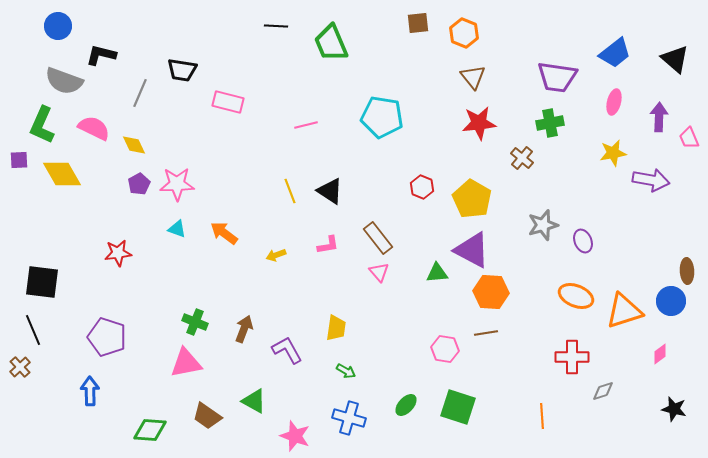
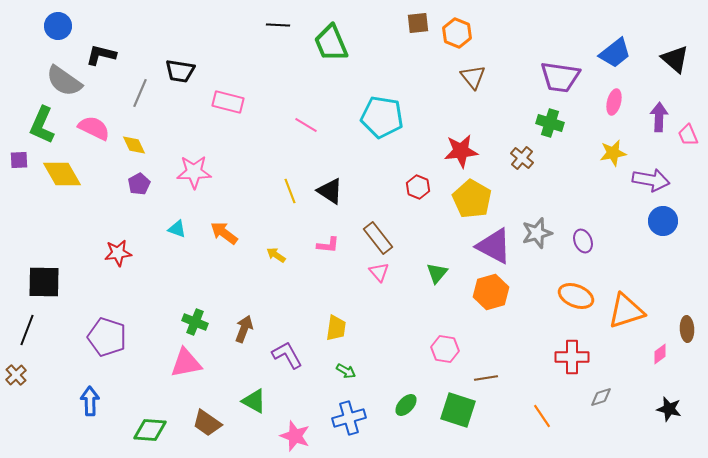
black line at (276, 26): moved 2 px right, 1 px up
orange hexagon at (464, 33): moved 7 px left
black trapezoid at (182, 70): moved 2 px left, 1 px down
purple trapezoid at (557, 77): moved 3 px right
gray semicircle at (64, 81): rotated 15 degrees clockwise
red star at (479, 123): moved 18 px left, 28 px down
green cross at (550, 123): rotated 28 degrees clockwise
pink line at (306, 125): rotated 45 degrees clockwise
pink trapezoid at (689, 138): moved 1 px left, 3 px up
pink star at (177, 184): moved 17 px right, 12 px up
red hexagon at (422, 187): moved 4 px left
gray star at (543, 225): moved 6 px left, 8 px down
pink L-shape at (328, 245): rotated 15 degrees clockwise
purple triangle at (472, 250): moved 22 px right, 4 px up
yellow arrow at (276, 255): rotated 54 degrees clockwise
brown ellipse at (687, 271): moved 58 px down
green triangle at (437, 273): rotated 45 degrees counterclockwise
black square at (42, 282): moved 2 px right; rotated 6 degrees counterclockwise
orange hexagon at (491, 292): rotated 20 degrees counterclockwise
blue circle at (671, 301): moved 8 px left, 80 px up
orange triangle at (624, 311): moved 2 px right
black line at (33, 330): moved 6 px left; rotated 44 degrees clockwise
brown line at (486, 333): moved 45 px down
purple L-shape at (287, 350): moved 5 px down
brown cross at (20, 367): moved 4 px left, 8 px down
blue arrow at (90, 391): moved 10 px down
gray diamond at (603, 391): moved 2 px left, 6 px down
green square at (458, 407): moved 3 px down
black star at (674, 409): moved 5 px left
brown trapezoid at (207, 416): moved 7 px down
orange line at (542, 416): rotated 30 degrees counterclockwise
blue cross at (349, 418): rotated 32 degrees counterclockwise
